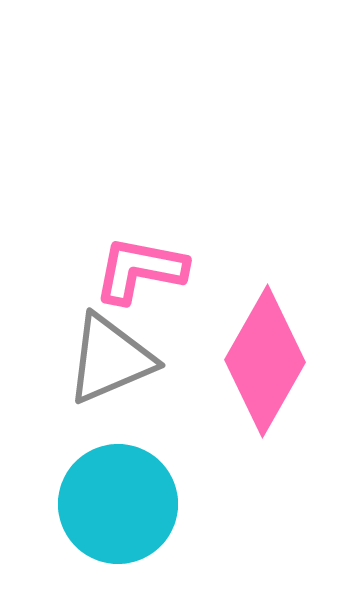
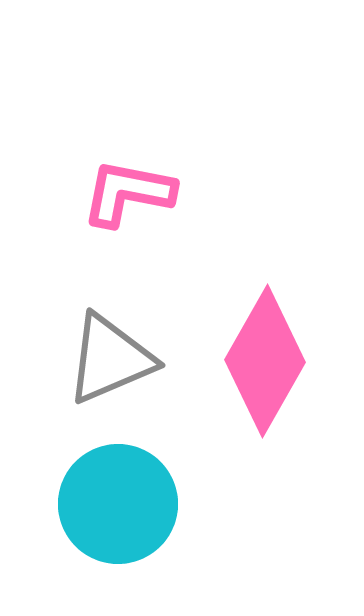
pink L-shape: moved 12 px left, 77 px up
